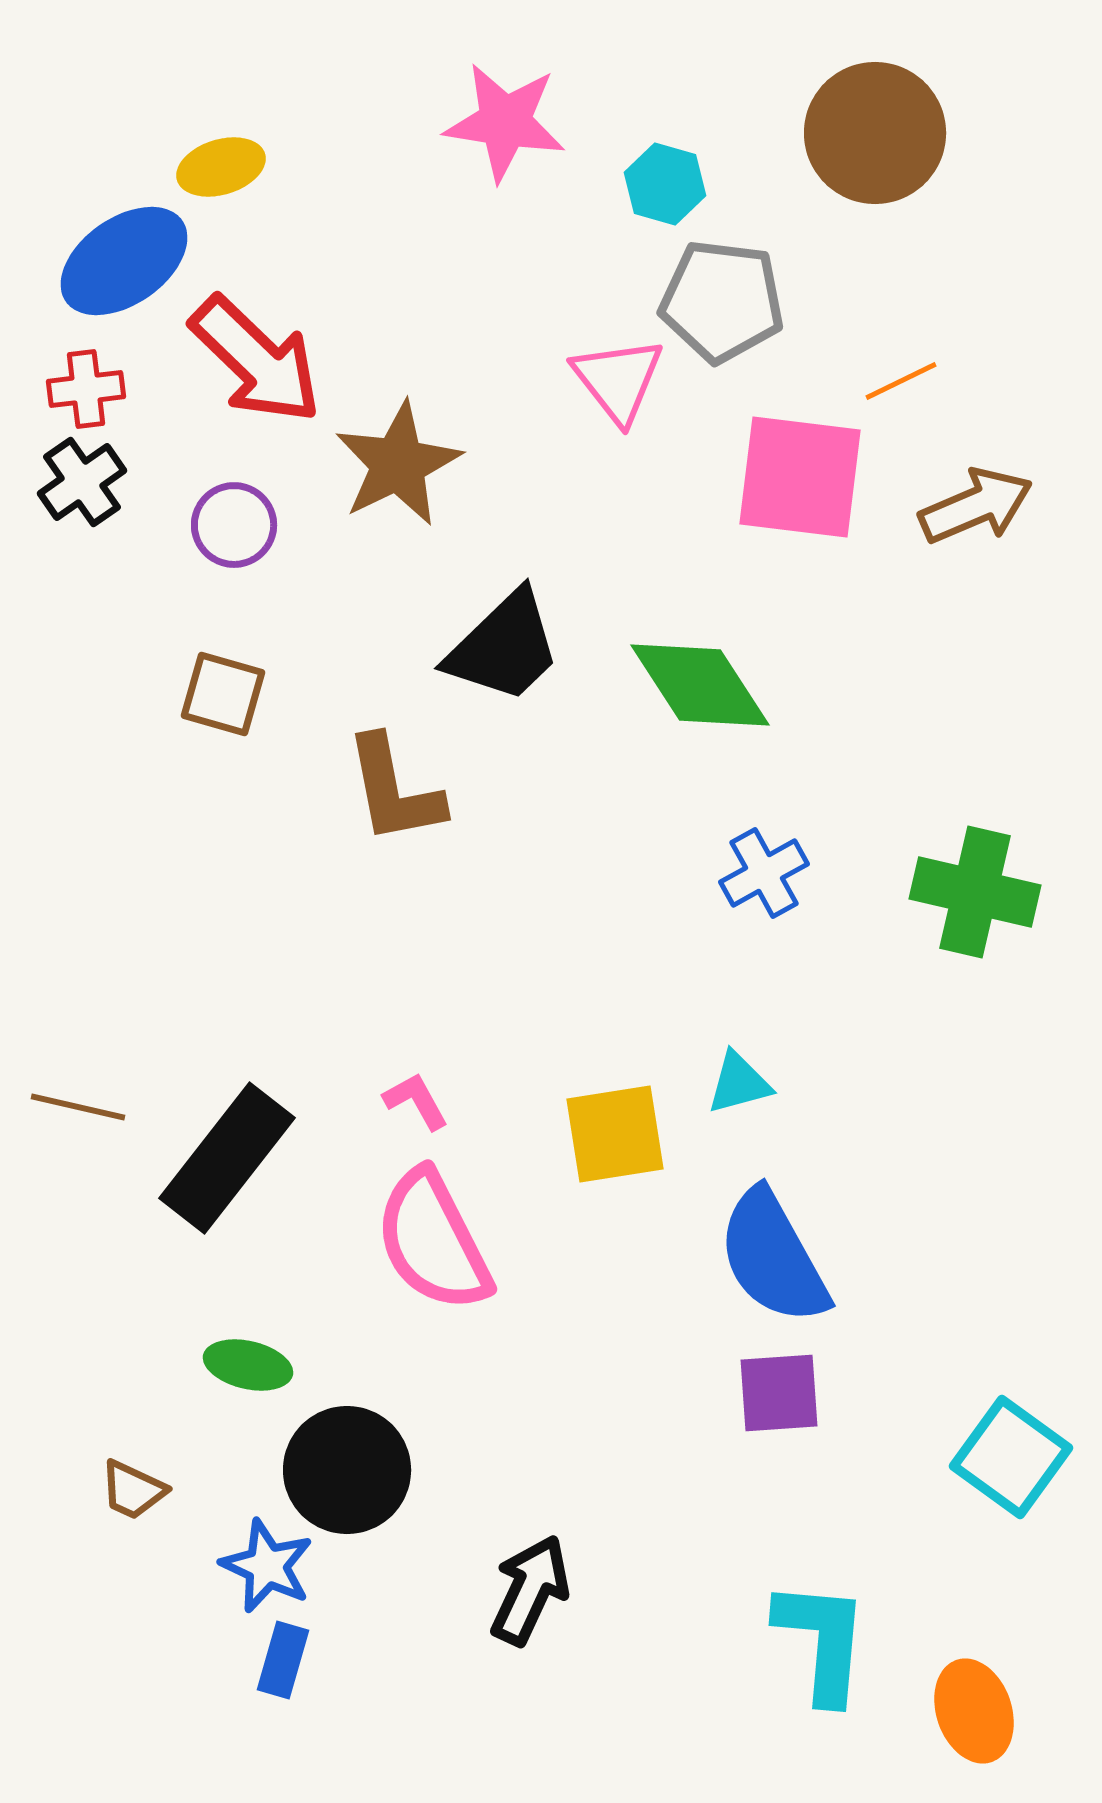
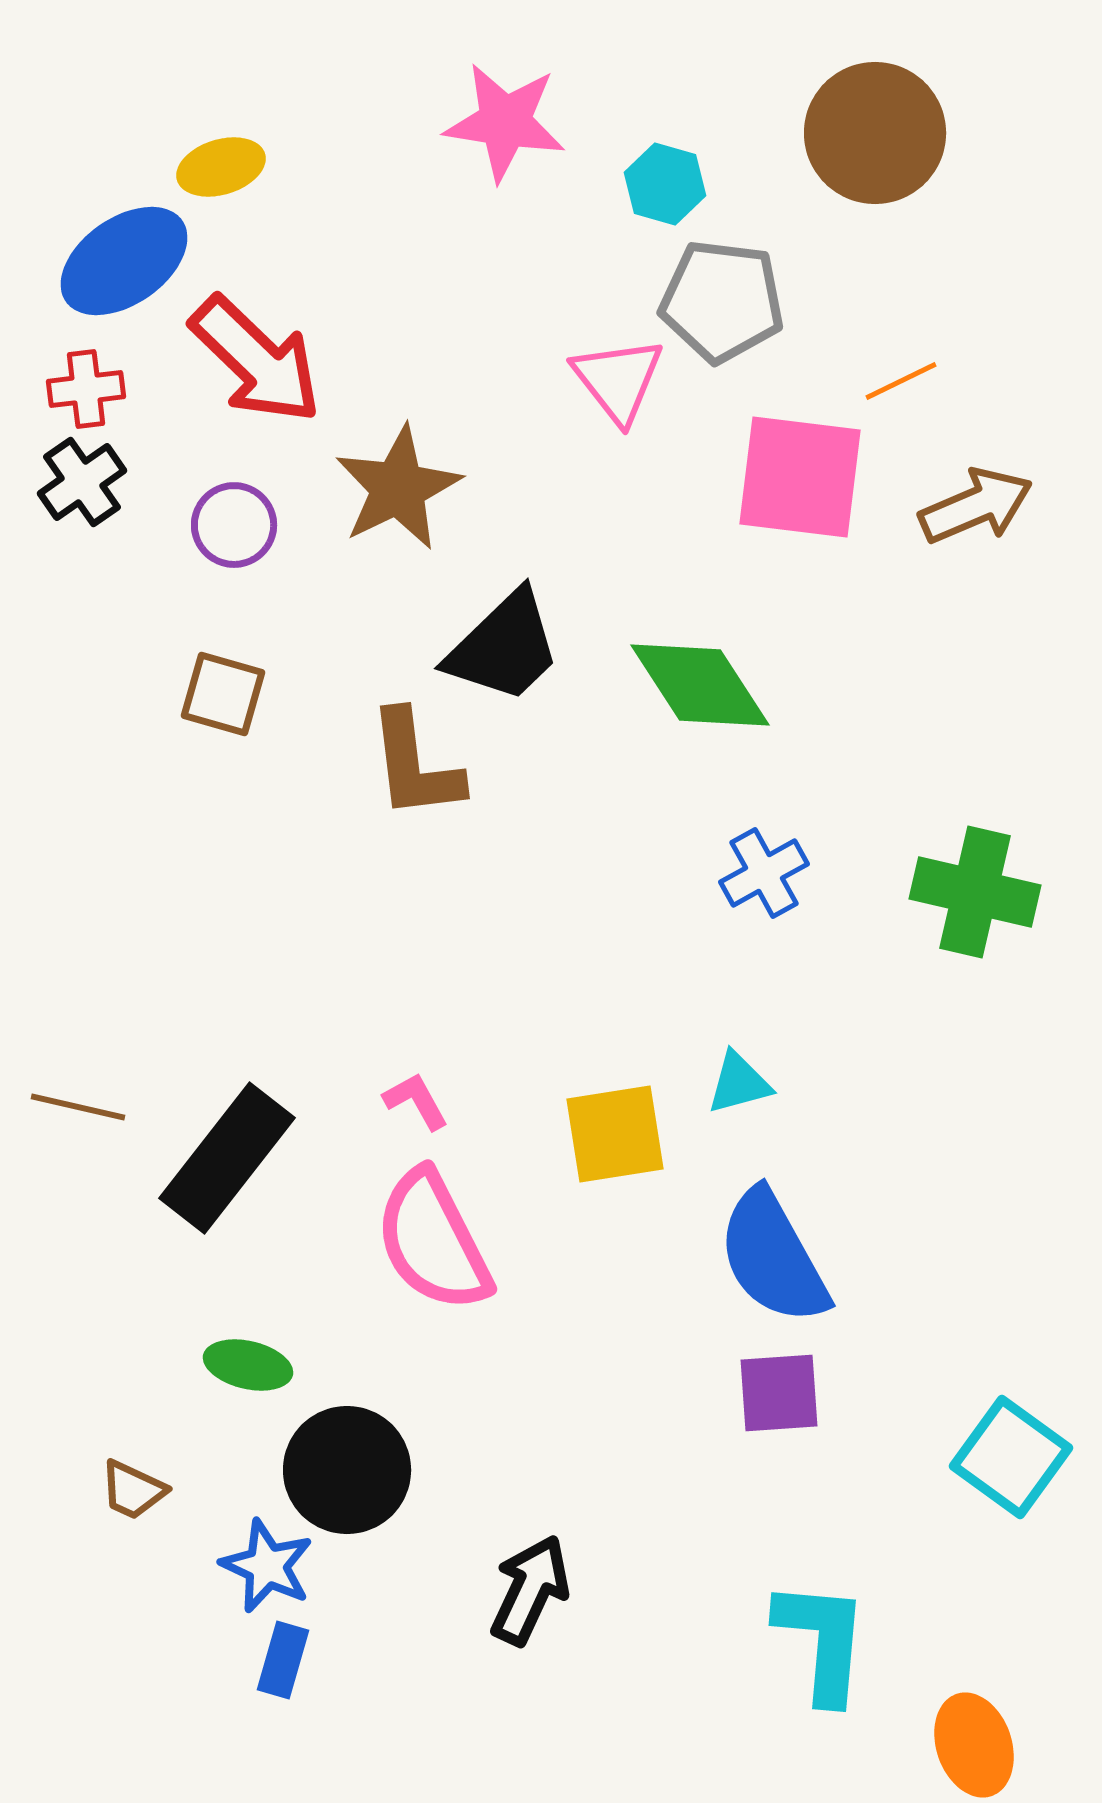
brown star: moved 24 px down
brown L-shape: moved 21 px right, 25 px up; rotated 4 degrees clockwise
orange ellipse: moved 34 px down
